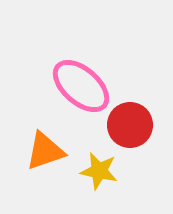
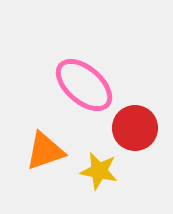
pink ellipse: moved 3 px right, 1 px up
red circle: moved 5 px right, 3 px down
